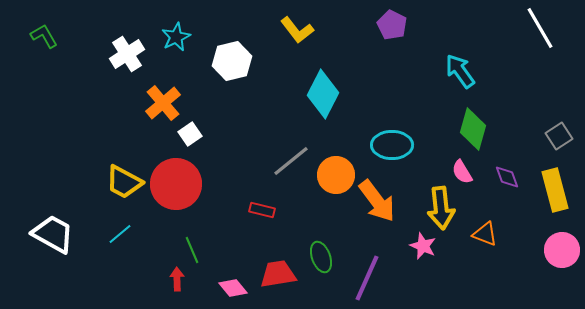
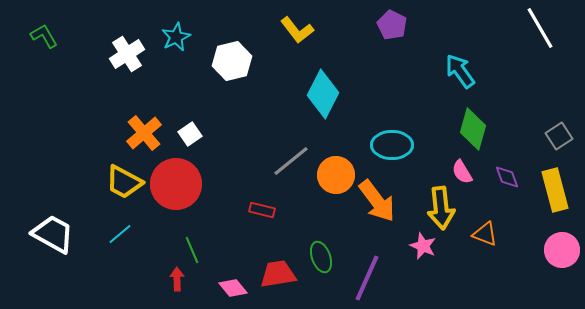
orange cross: moved 19 px left, 30 px down
